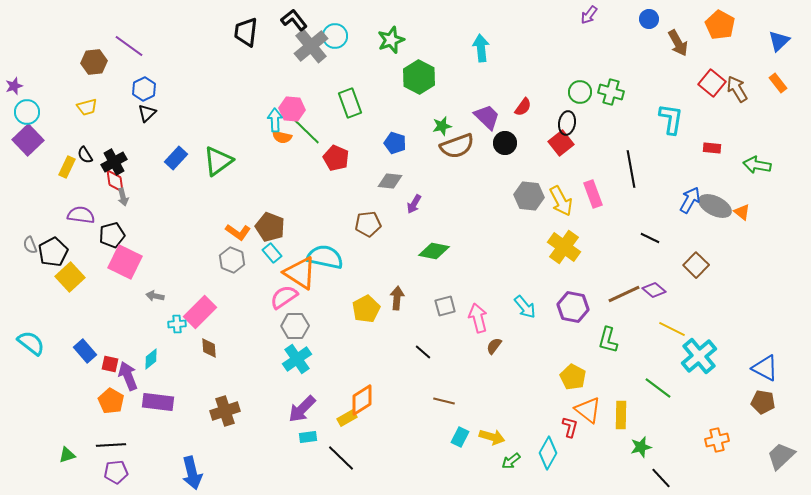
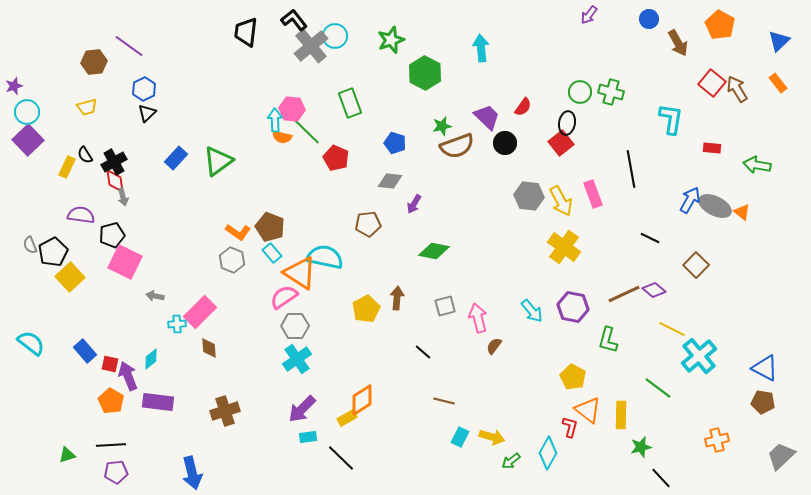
green hexagon at (419, 77): moved 6 px right, 4 px up
cyan arrow at (525, 307): moved 7 px right, 4 px down
